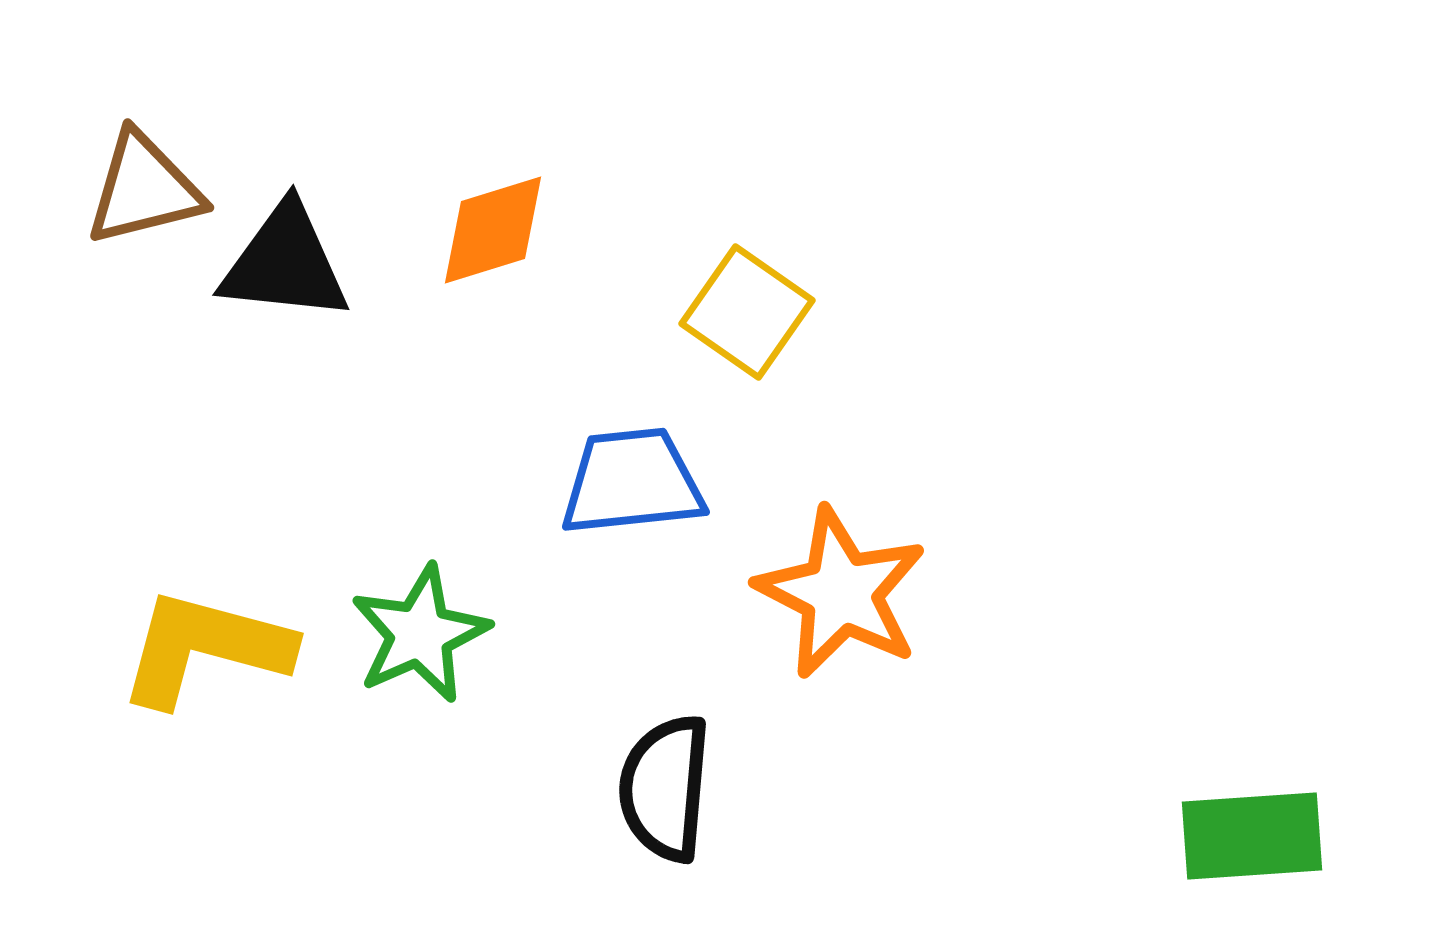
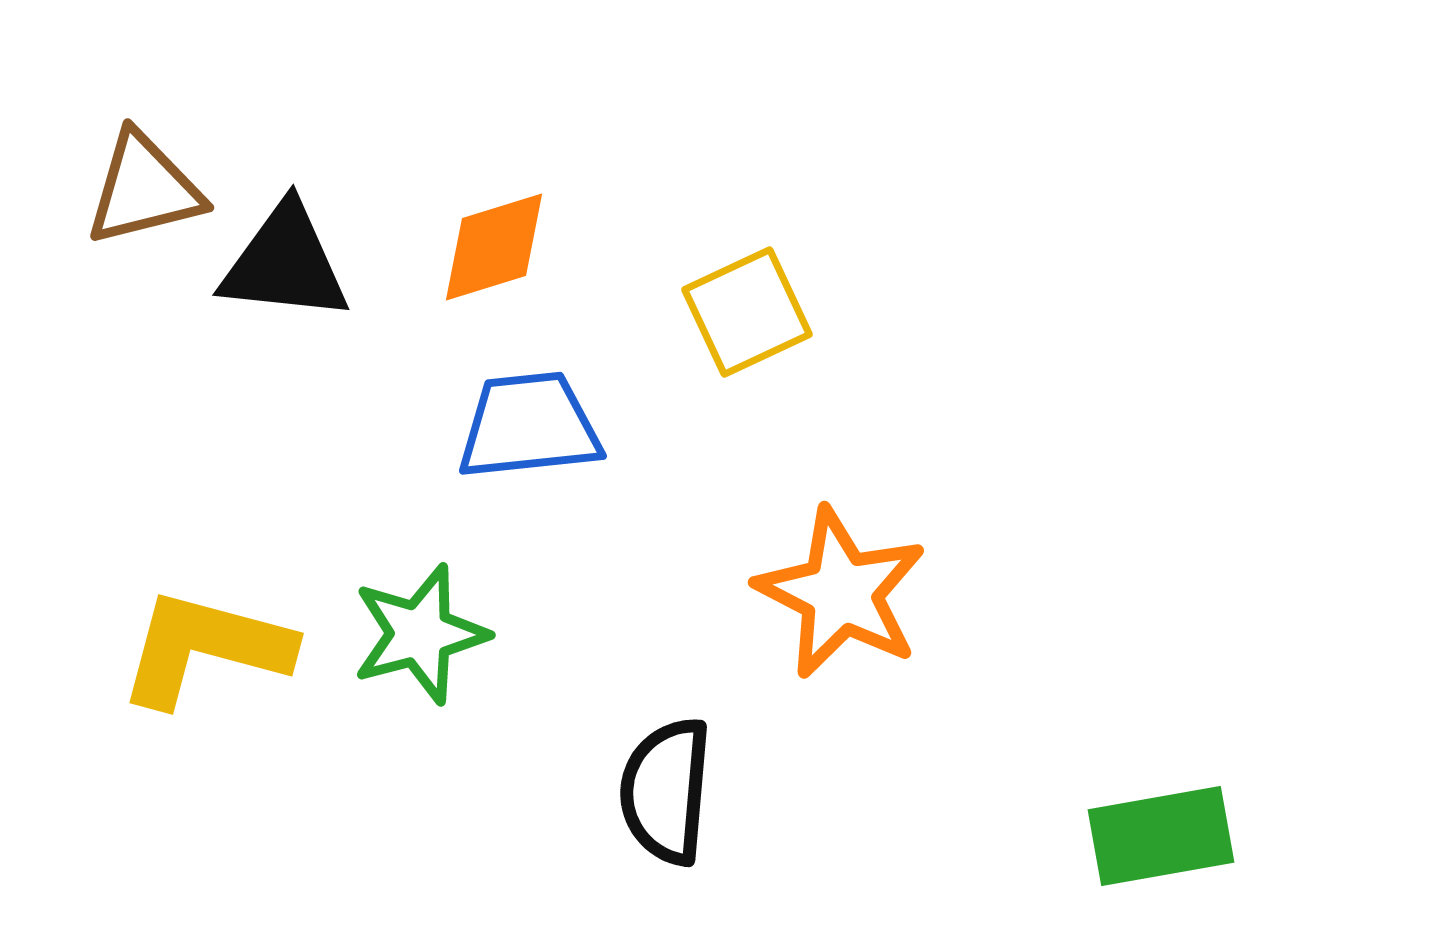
orange diamond: moved 1 px right, 17 px down
yellow square: rotated 30 degrees clockwise
blue trapezoid: moved 103 px left, 56 px up
green star: rotated 9 degrees clockwise
black semicircle: moved 1 px right, 3 px down
green rectangle: moved 91 px left; rotated 6 degrees counterclockwise
